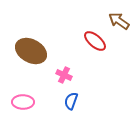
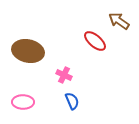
brown ellipse: moved 3 px left; rotated 16 degrees counterclockwise
blue semicircle: moved 1 px right; rotated 138 degrees clockwise
